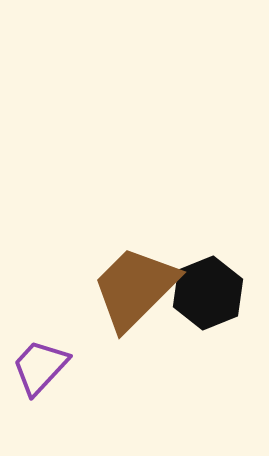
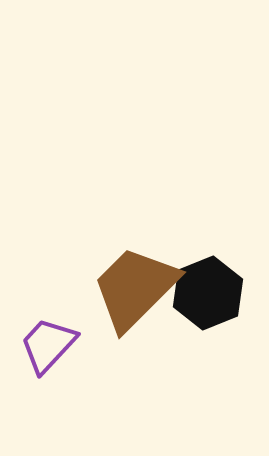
purple trapezoid: moved 8 px right, 22 px up
